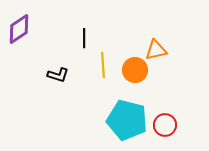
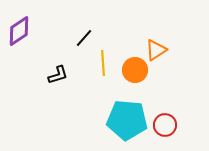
purple diamond: moved 2 px down
black line: rotated 42 degrees clockwise
orange triangle: rotated 20 degrees counterclockwise
yellow line: moved 2 px up
black L-shape: rotated 35 degrees counterclockwise
cyan pentagon: rotated 9 degrees counterclockwise
